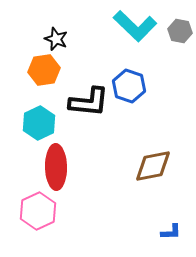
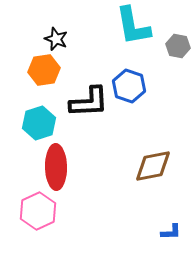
cyan L-shape: moved 2 px left; rotated 36 degrees clockwise
gray hexagon: moved 2 px left, 15 px down
black L-shape: rotated 9 degrees counterclockwise
cyan hexagon: rotated 8 degrees clockwise
